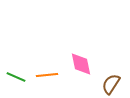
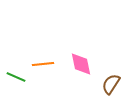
orange line: moved 4 px left, 11 px up
